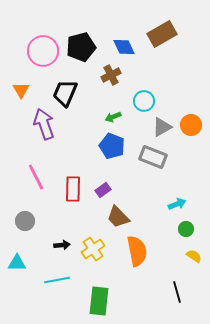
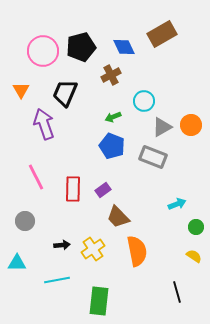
green circle: moved 10 px right, 2 px up
